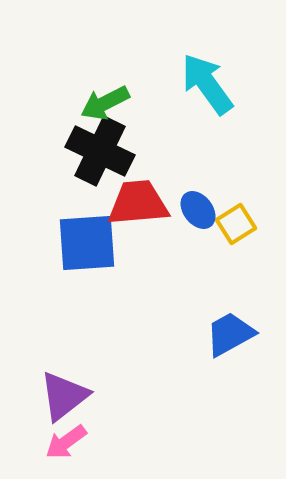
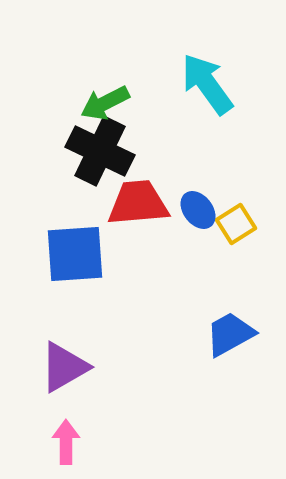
blue square: moved 12 px left, 11 px down
purple triangle: moved 29 px up; rotated 8 degrees clockwise
pink arrow: rotated 126 degrees clockwise
